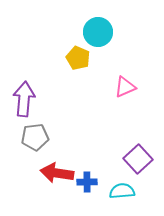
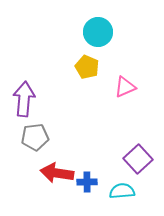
yellow pentagon: moved 9 px right, 9 px down
